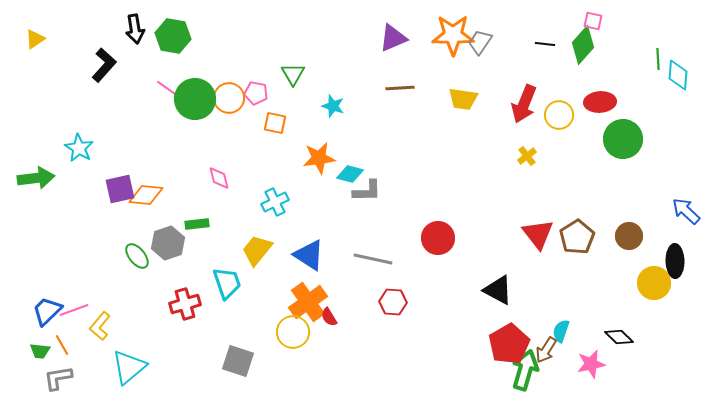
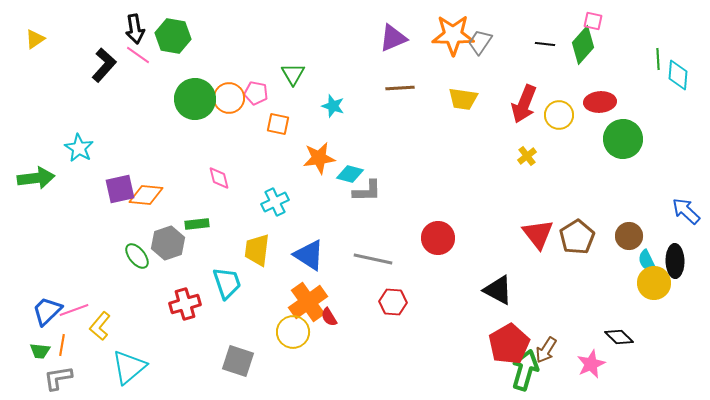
pink line at (168, 89): moved 30 px left, 34 px up
orange square at (275, 123): moved 3 px right, 1 px down
yellow trapezoid at (257, 250): rotated 32 degrees counterclockwise
cyan semicircle at (561, 331): moved 86 px right, 70 px up; rotated 45 degrees counterclockwise
orange line at (62, 345): rotated 40 degrees clockwise
pink star at (591, 364): rotated 12 degrees counterclockwise
